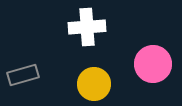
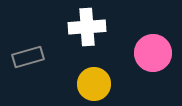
pink circle: moved 11 px up
gray rectangle: moved 5 px right, 18 px up
